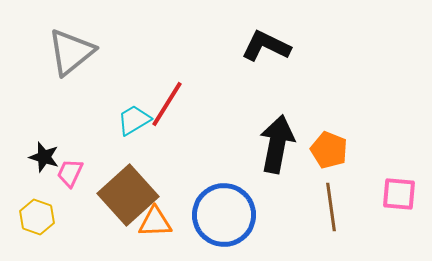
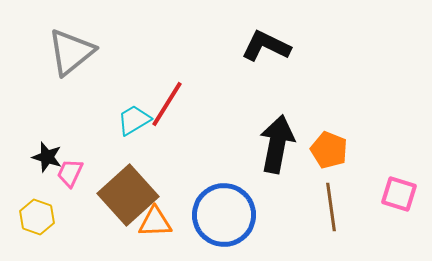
black star: moved 3 px right
pink square: rotated 12 degrees clockwise
